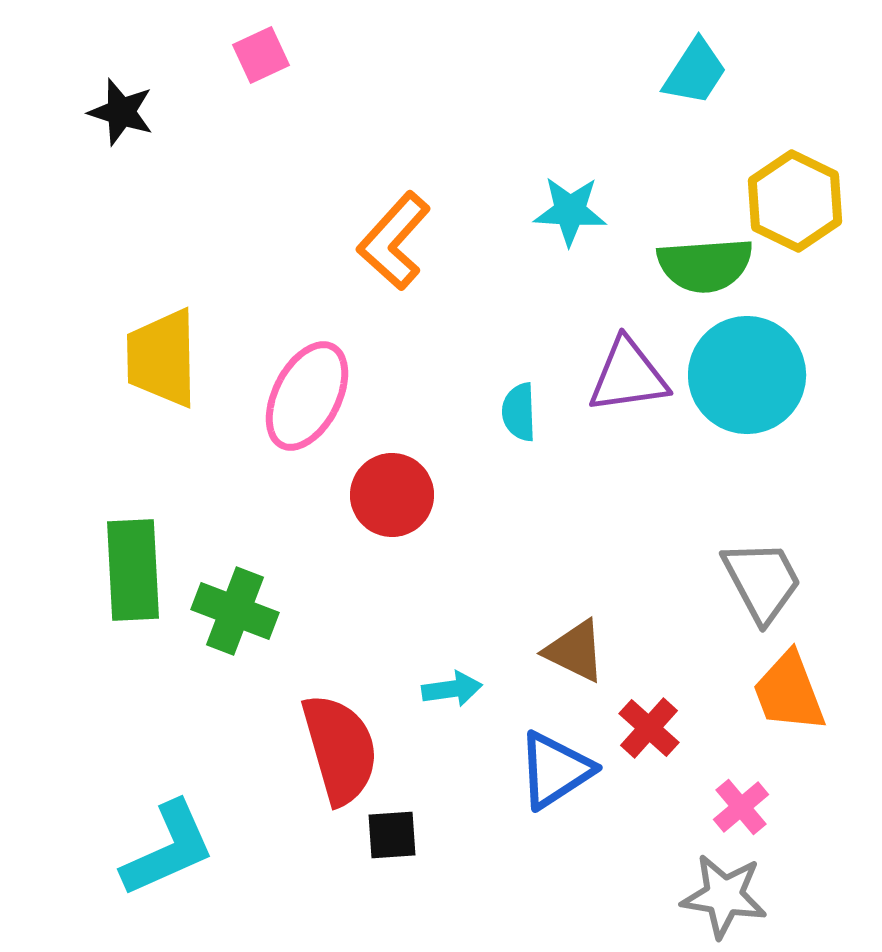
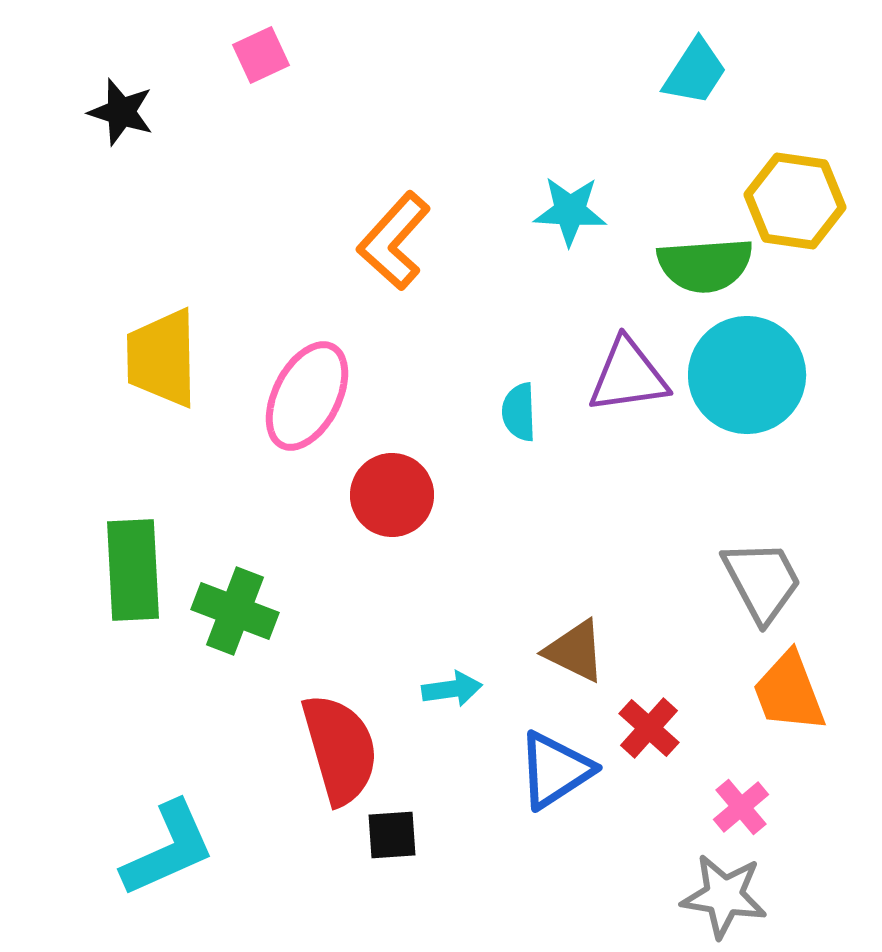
yellow hexagon: rotated 18 degrees counterclockwise
